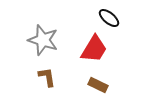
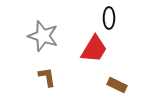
black ellipse: rotated 50 degrees clockwise
gray star: moved 4 px up
brown rectangle: moved 19 px right
